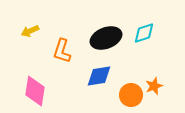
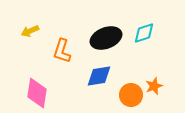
pink diamond: moved 2 px right, 2 px down
